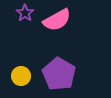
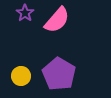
pink semicircle: rotated 20 degrees counterclockwise
